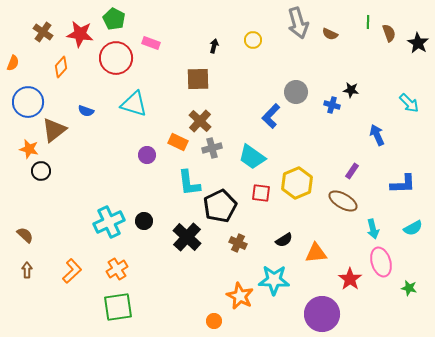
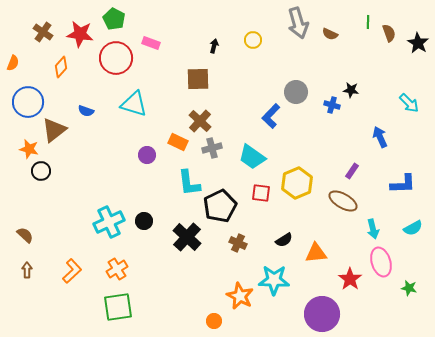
blue arrow at (377, 135): moved 3 px right, 2 px down
